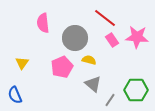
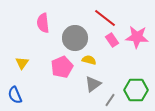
gray triangle: rotated 42 degrees clockwise
